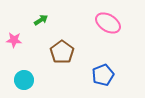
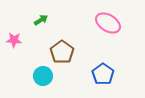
blue pentagon: moved 1 px up; rotated 15 degrees counterclockwise
cyan circle: moved 19 px right, 4 px up
